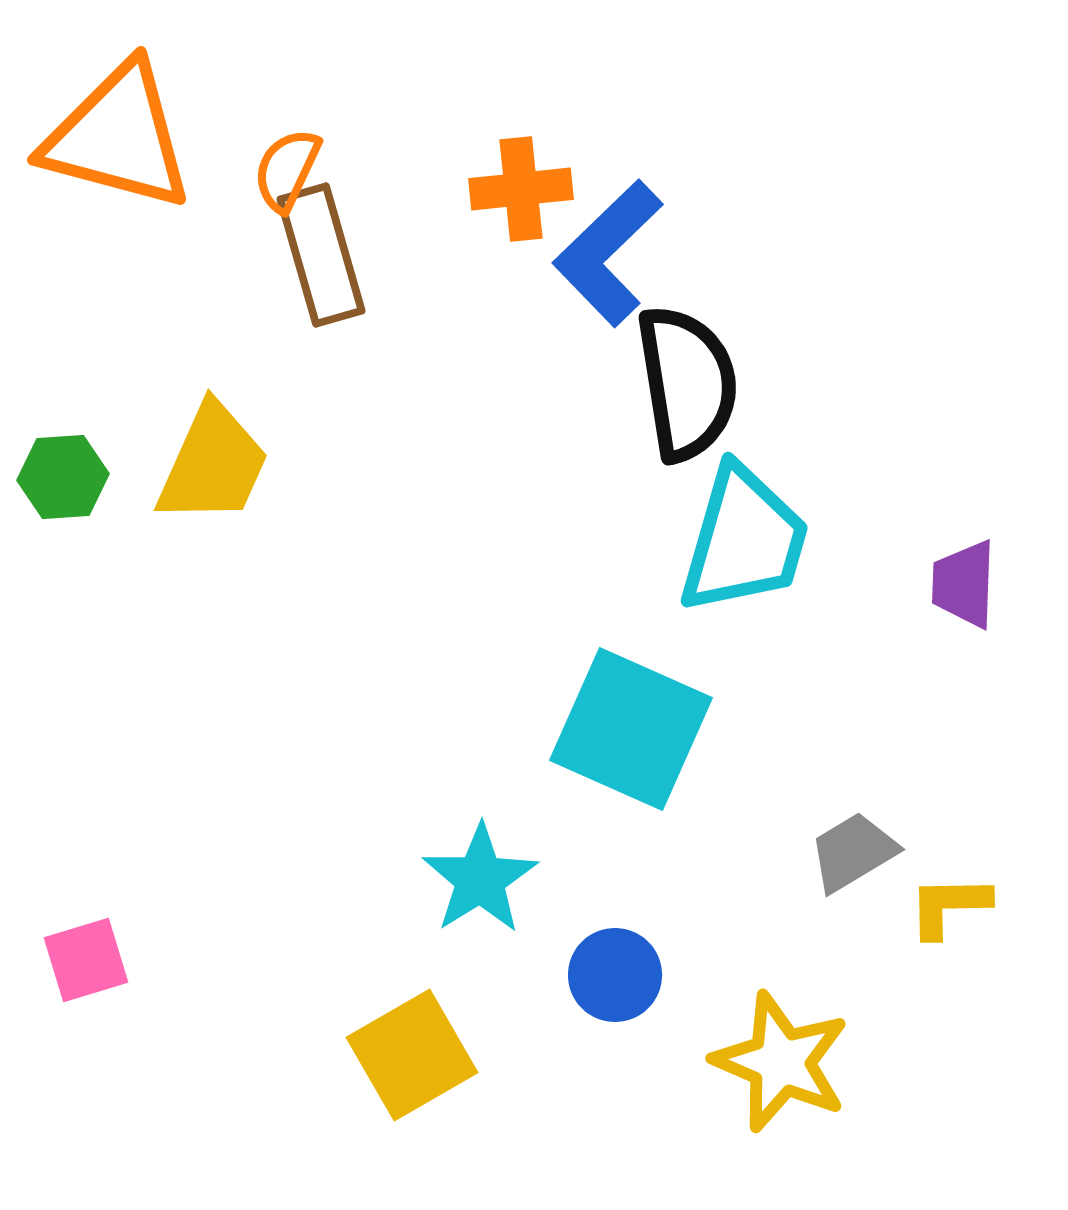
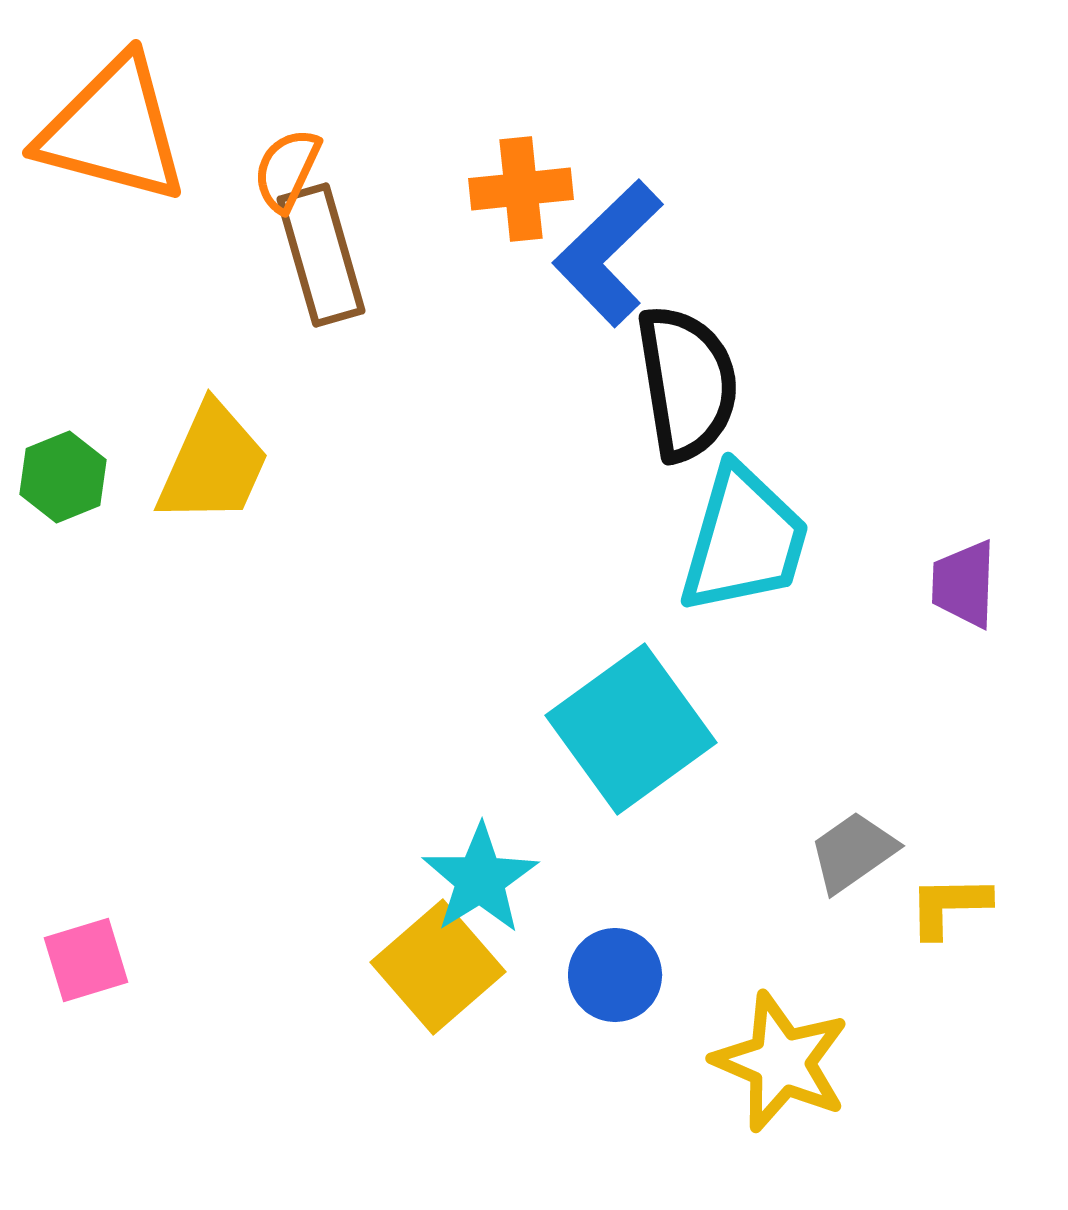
orange triangle: moved 5 px left, 7 px up
green hexagon: rotated 18 degrees counterclockwise
cyan square: rotated 30 degrees clockwise
gray trapezoid: rotated 4 degrees counterclockwise
yellow square: moved 26 px right, 88 px up; rotated 11 degrees counterclockwise
